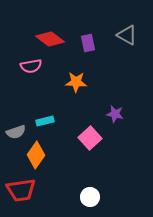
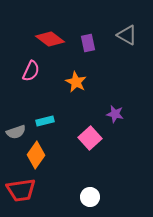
pink semicircle: moved 5 px down; rotated 55 degrees counterclockwise
orange star: rotated 25 degrees clockwise
